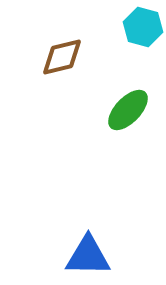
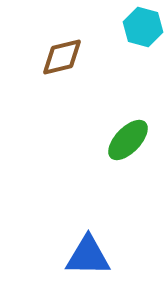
green ellipse: moved 30 px down
